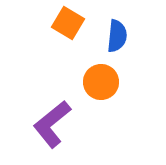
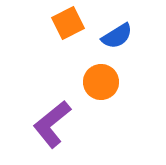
orange square: rotated 32 degrees clockwise
blue semicircle: rotated 52 degrees clockwise
